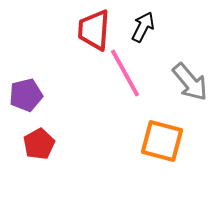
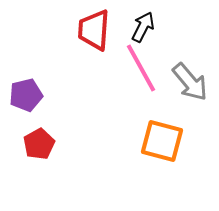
pink line: moved 16 px right, 5 px up
